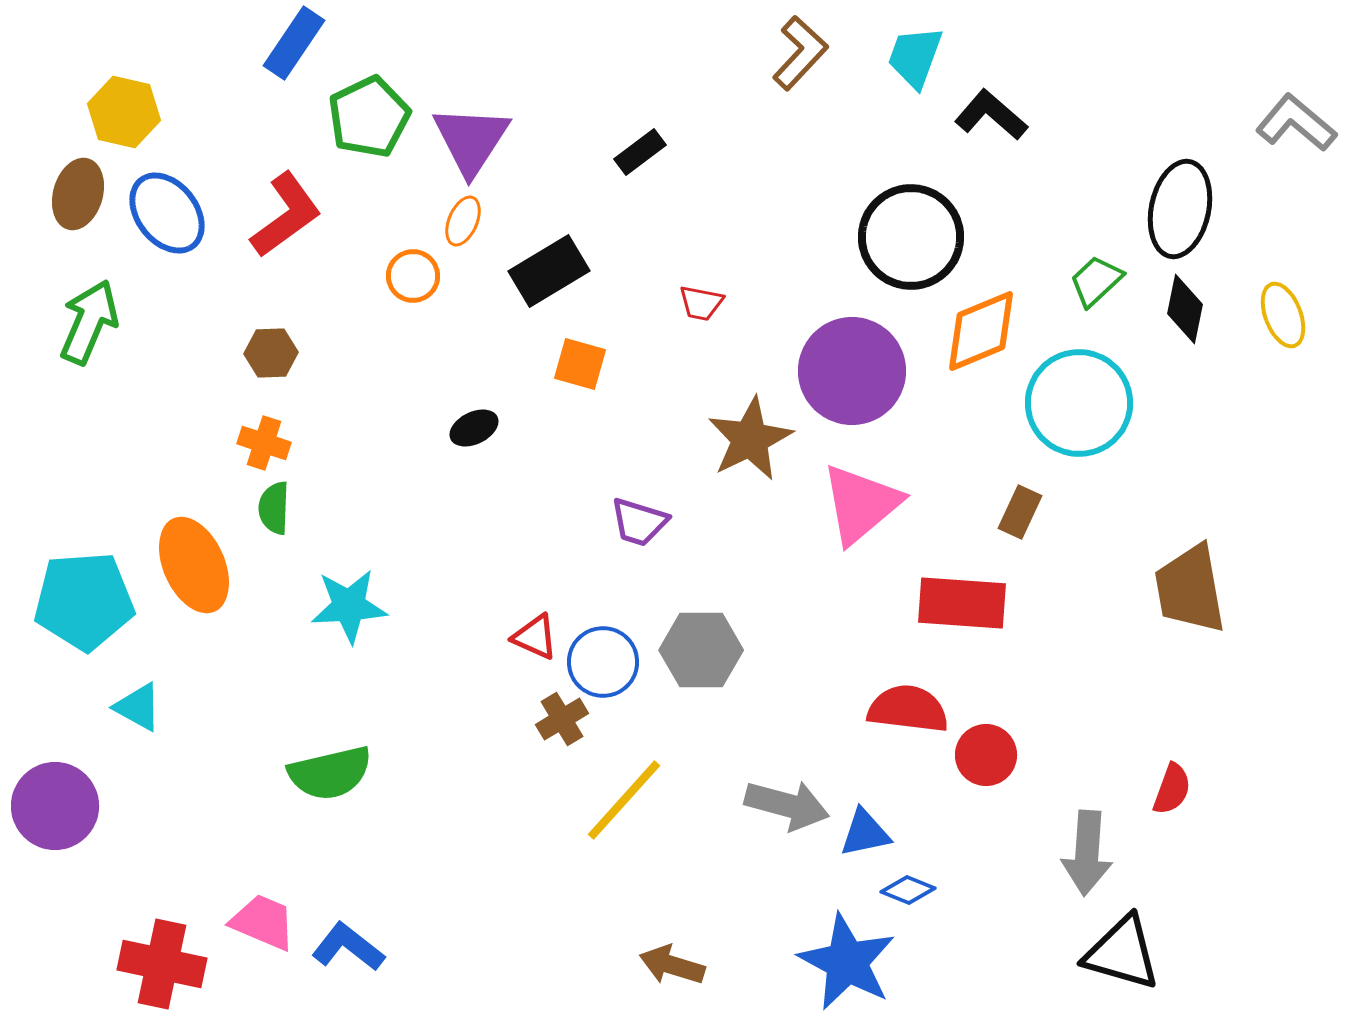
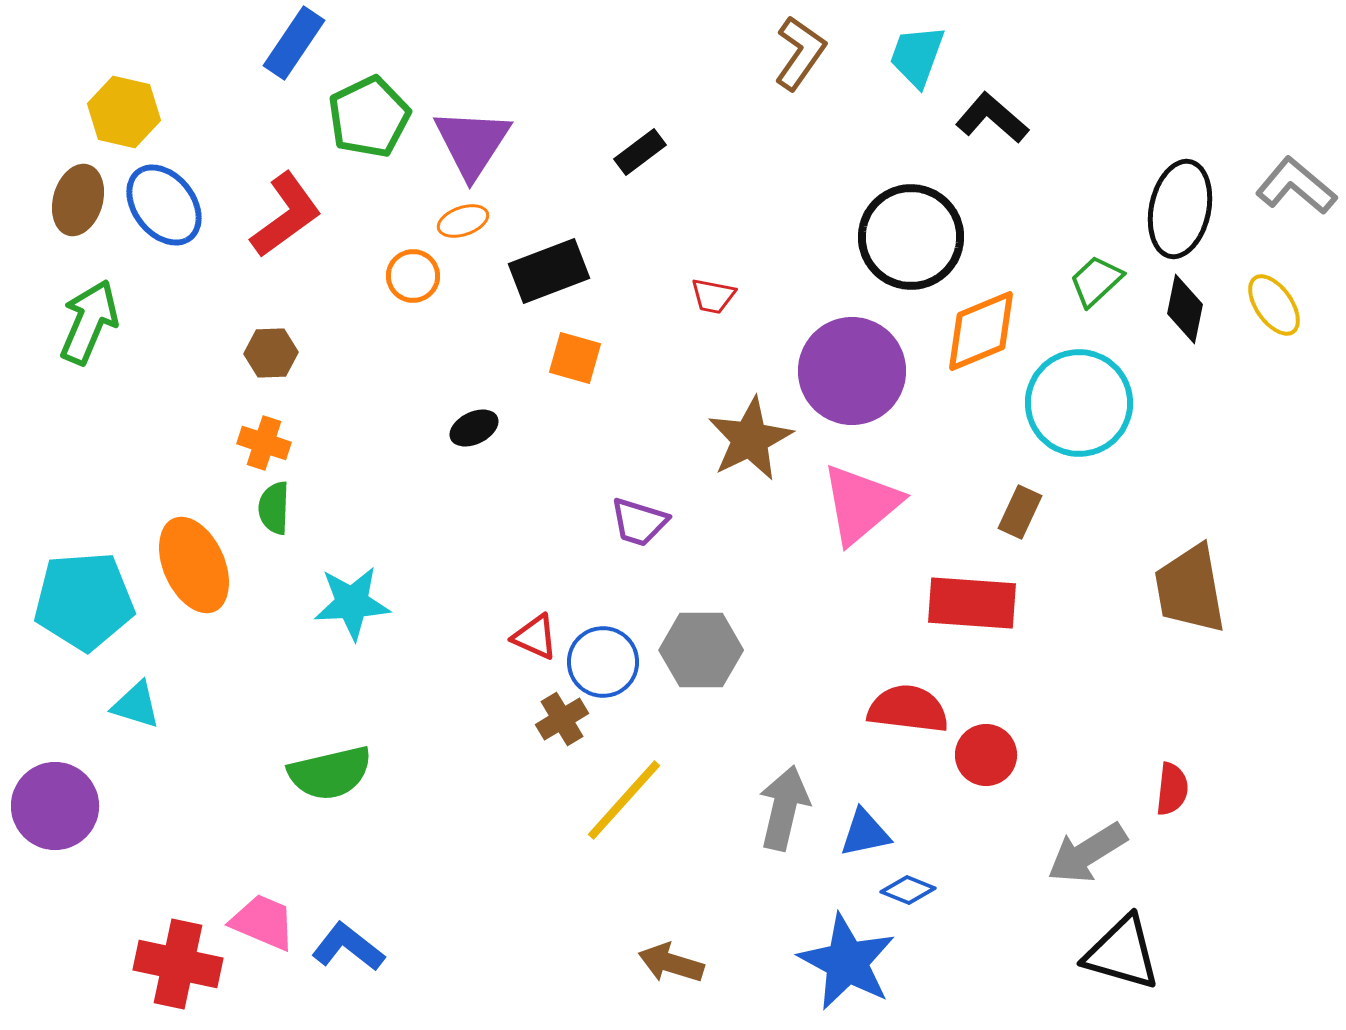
brown L-shape at (800, 53): rotated 8 degrees counterclockwise
cyan trapezoid at (915, 57): moved 2 px right, 1 px up
black L-shape at (991, 115): moved 1 px right, 3 px down
gray L-shape at (1296, 123): moved 63 px down
purple triangle at (471, 140): moved 1 px right, 3 px down
brown ellipse at (78, 194): moved 6 px down
blue ellipse at (167, 213): moved 3 px left, 8 px up
orange ellipse at (463, 221): rotated 48 degrees clockwise
black rectangle at (549, 271): rotated 10 degrees clockwise
red trapezoid at (701, 303): moved 12 px right, 7 px up
yellow ellipse at (1283, 315): moved 9 px left, 10 px up; rotated 14 degrees counterclockwise
orange square at (580, 364): moved 5 px left, 6 px up
red rectangle at (962, 603): moved 10 px right
cyan star at (349, 606): moved 3 px right, 3 px up
cyan triangle at (138, 707): moved 2 px left, 2 px up; rotated 12 degrees counterclockwise
red semicircle at (1172, 789): rotated 14 degrees counterclockwise
gray arrow at (787, 805): moved 3 px left, 3 px down; rotated 92 degrees counterclockwise
gray arrow at (1087, 853): rotated 54 degrees clockwise
red cross at (162, 964): moved 16 px right
brown arrow at (672, 965): moved 1 px left, 2 px up
